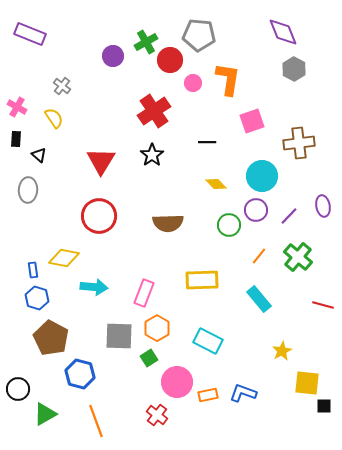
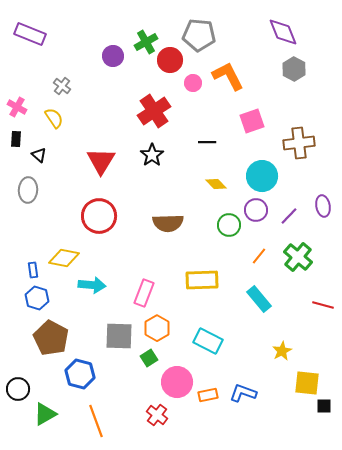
orange L-shape at (228, 79): moved 3 px up; rotated 36 degrees counterclockwise
cyan arrow at (94, 287): moved 2 px left, 2 px up
